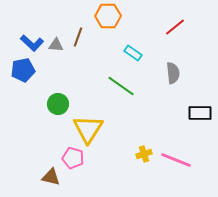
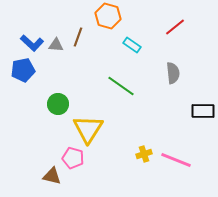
orange hexagon: rotated 15 degrees clockwise
cyan rectangle: moved 1 px left, 8 px up
black rectangle: moved 3 px right, 2 px up
brown triangle: moved 1 px right, 1 px up
